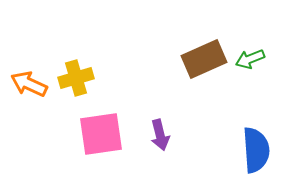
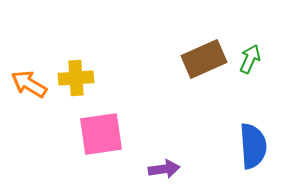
green arrow: rotated 136 degrees clockwise
yellow cross: rotated 12 degrees clockwise
orange arrow: rotated 6 degrees clockwise
purple arrow: moved 4 px right, 34 px down; rotated 84 degrees counterclockwise
blue semicircle: moved 3 px left, 4 px up
